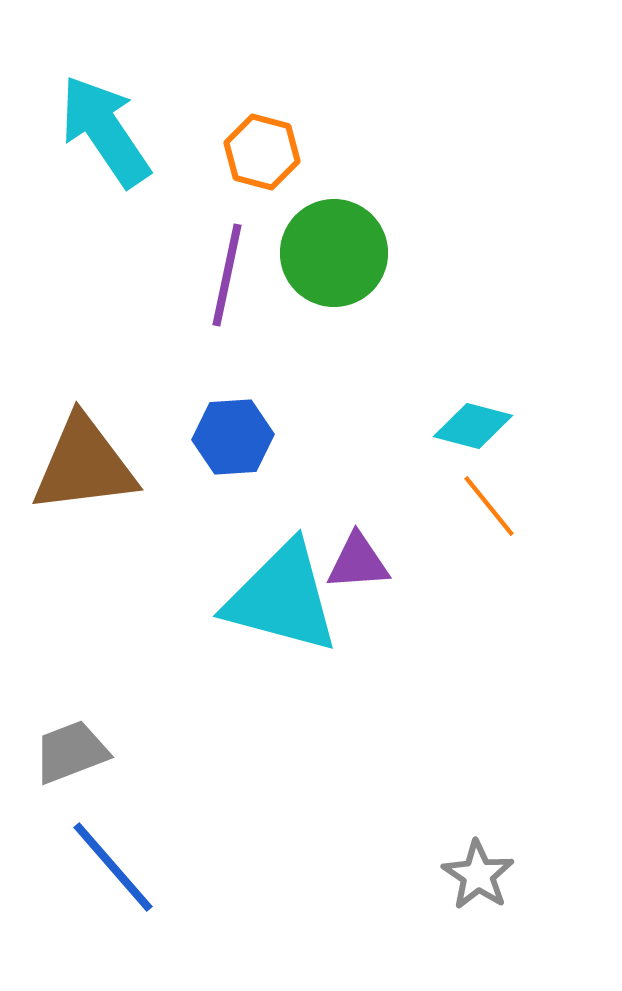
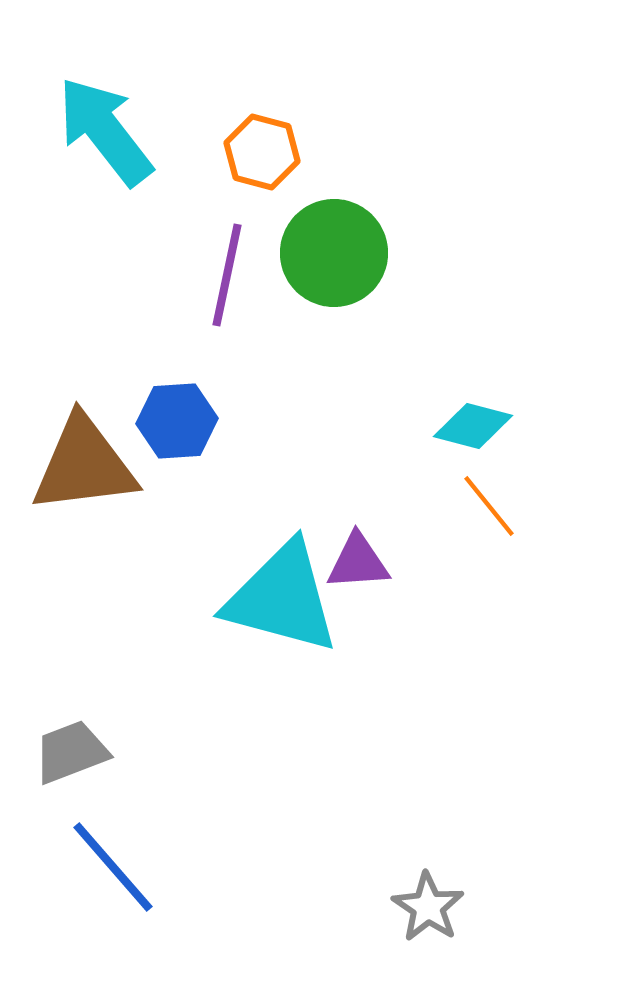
cyan arrow: rotated 4 degrees counterclockwise
blue hexagon: moved 56 px left, 16 px up
gray star: moved 50 px left, 32 px down
